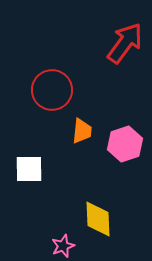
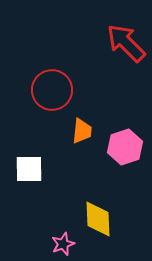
red arrow: moved 1 px right; rotated 81 degrees counterclockwise
pink hexagon: moved 3 px down
pink star: moved 2 px up
